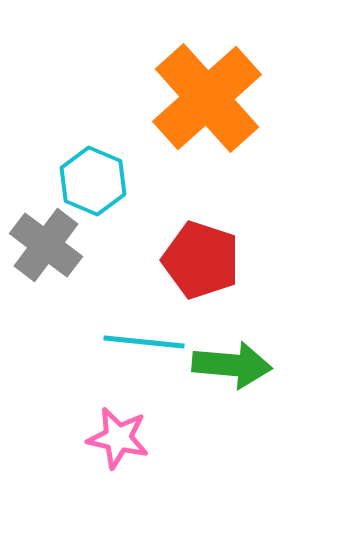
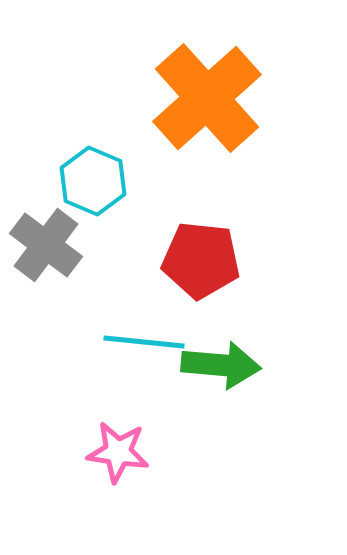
red pentagon: rotated 12 degrees counterclockwise
green arrow: moved 11 px left
pink star: moved 14 px down; rotated 4 degrees counterclockwise
